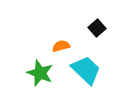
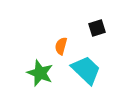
black square: rotated 24 degrees clockwise
orange semicircle: rotated 60 degrees counterclockwise
